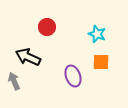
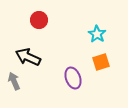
red circle: moved 8 px left, 7 px up
cyan star: rotated 12 degrees clockwise
orange square: rotated 18 degrees counterclockwise
purple ellipse: moved 2 px down
